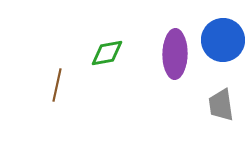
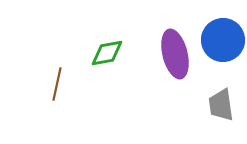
purple ellipse: rotated 15 degrees counterclockwise
brown line: moved 1 px up
